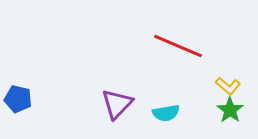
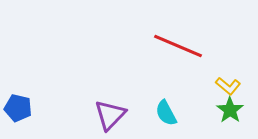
blue pentagon: moved 9 px down
purple triangle: moved 7 px left, 11 px down
cyan semicircle: rotated 72 degrees clockwise
